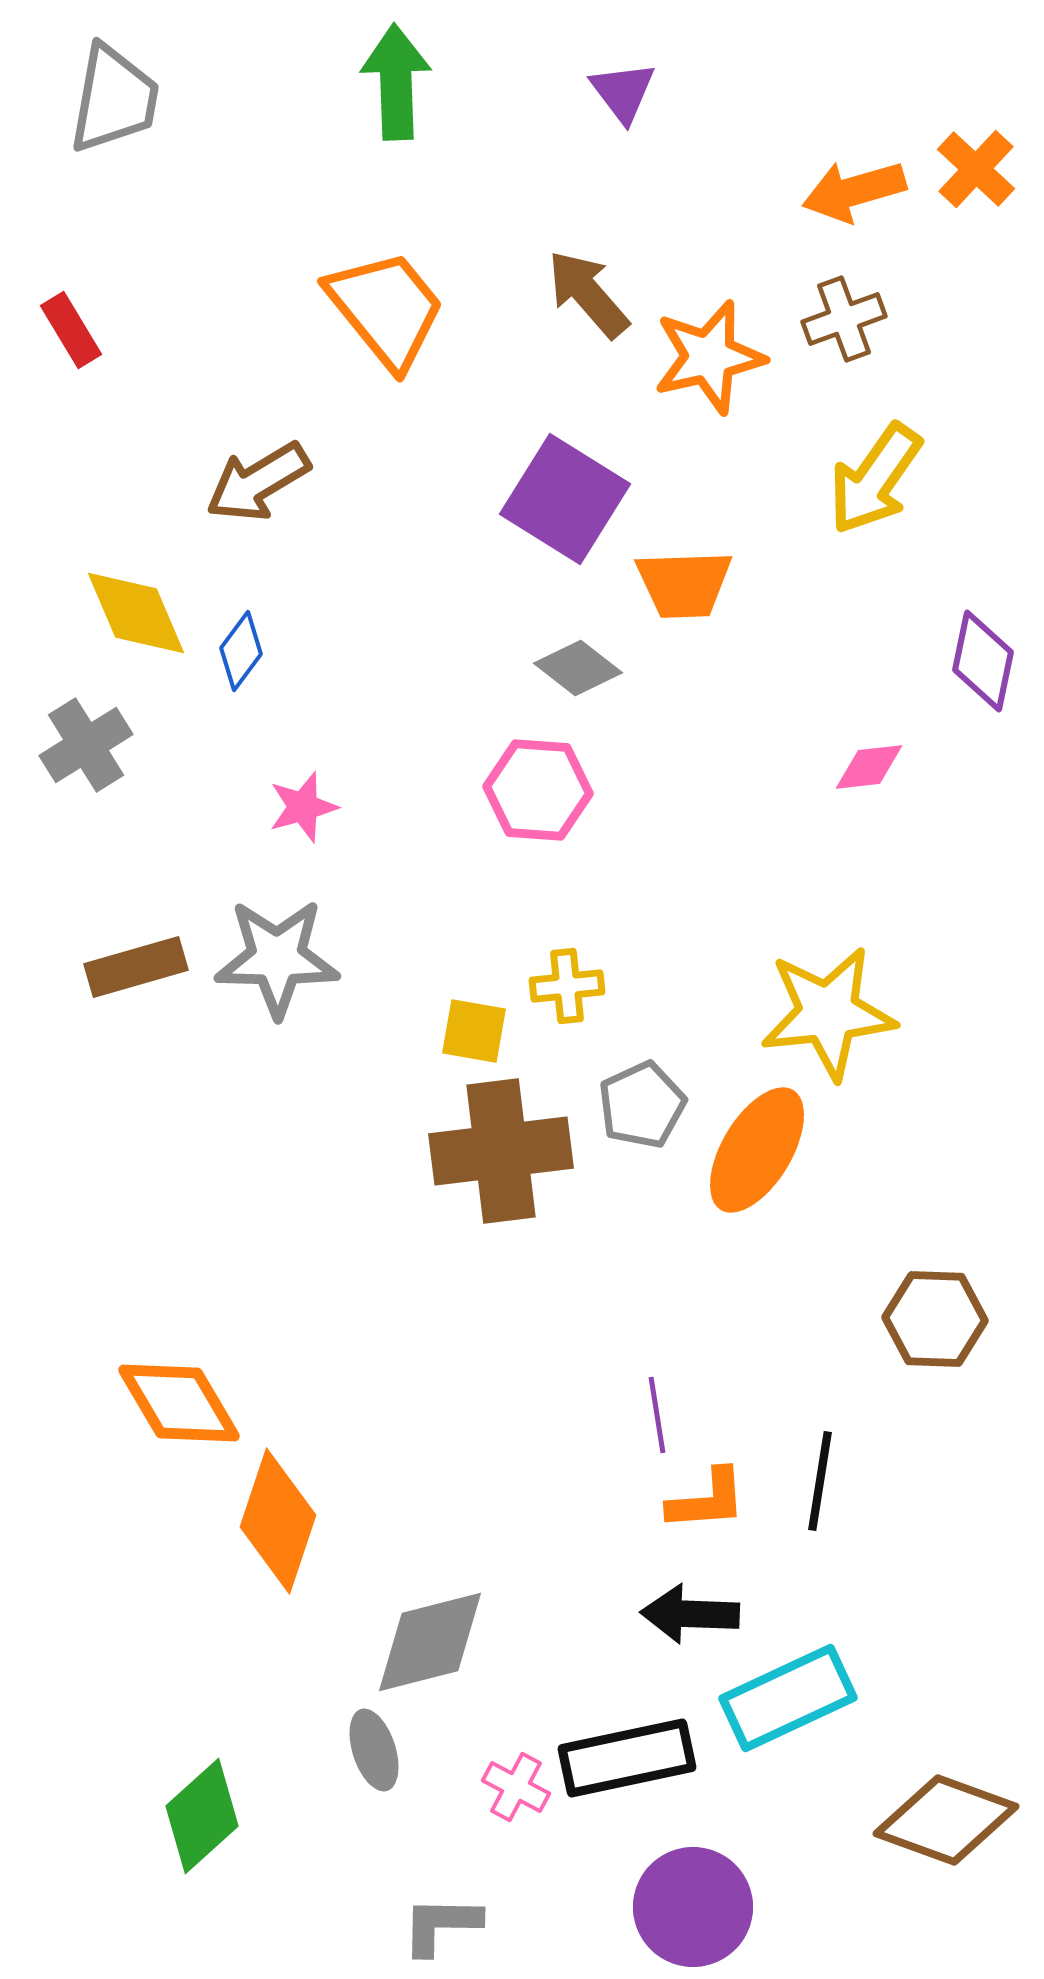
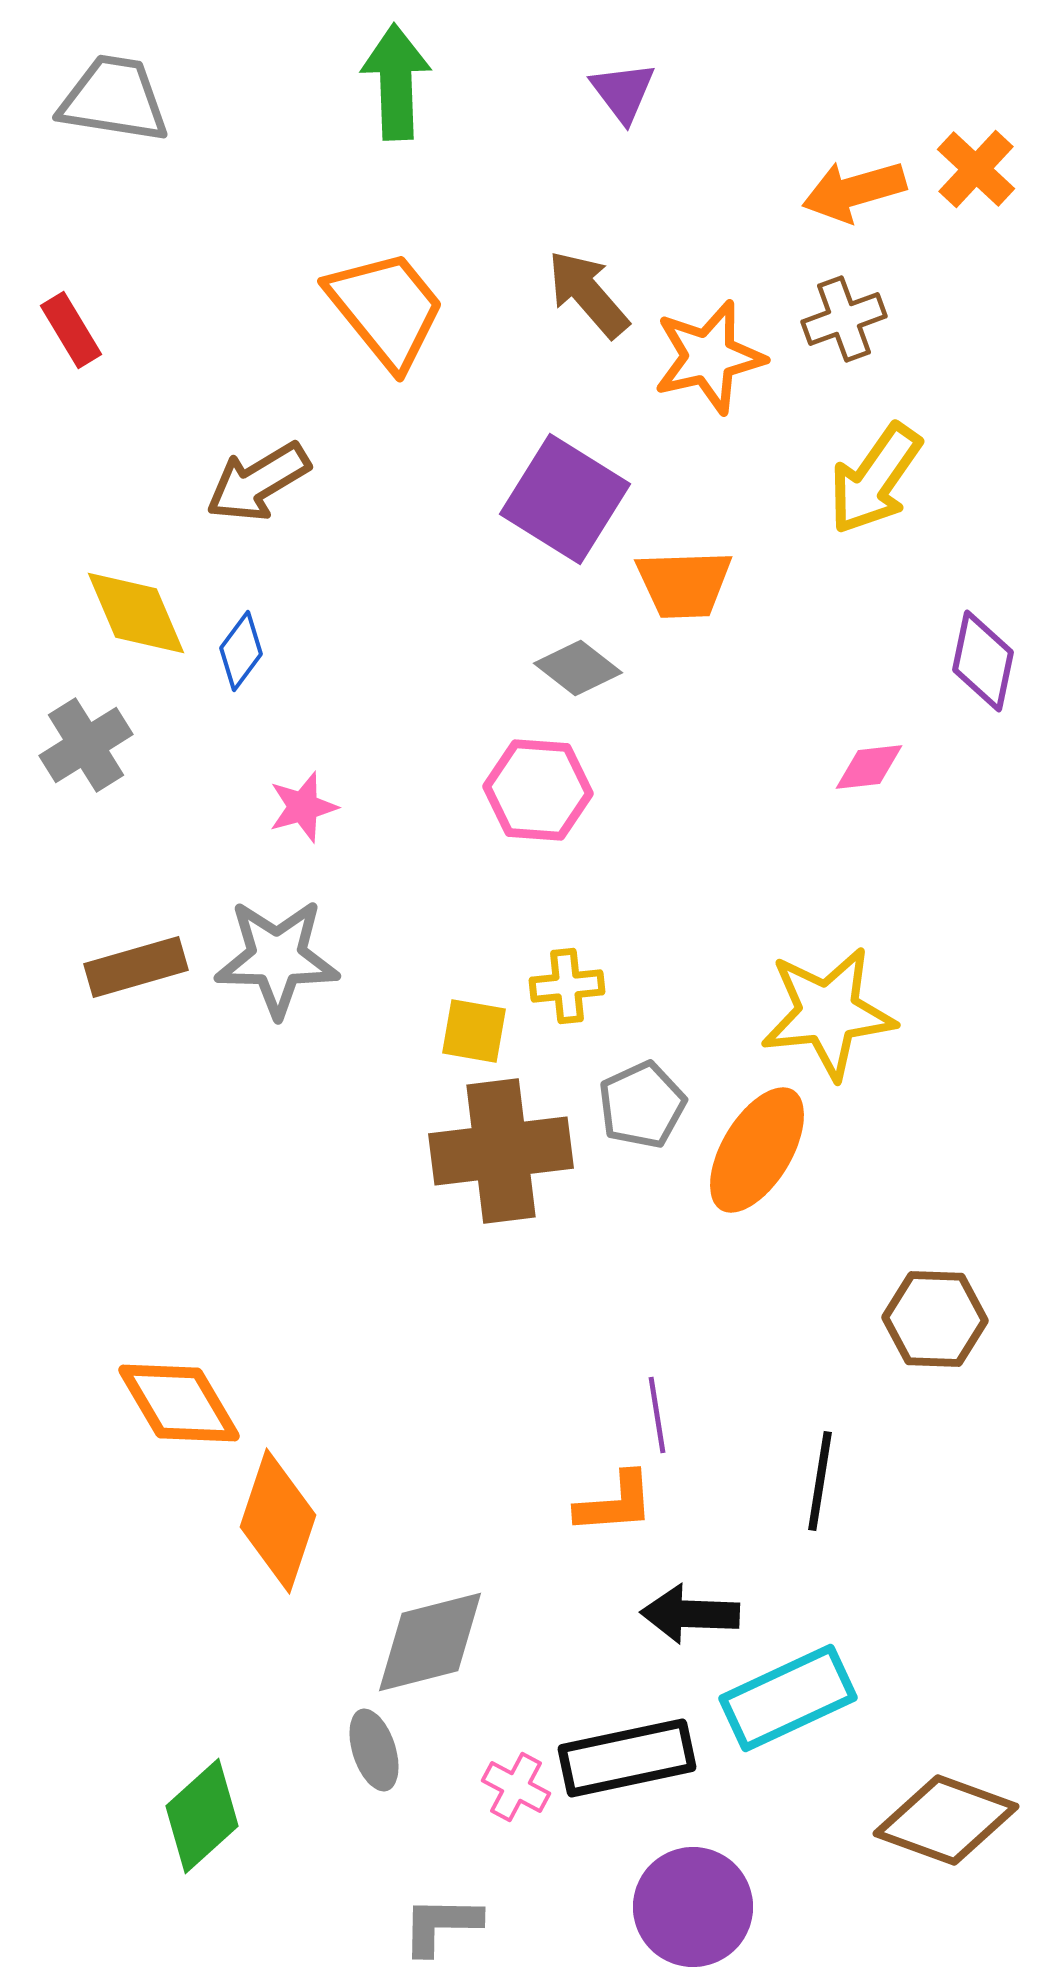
gray trapezoid at (114, 99): rotated 91 degrees counterclockwise
orange L-shape at (707, 1500): moved 92 px left, 3 px down
